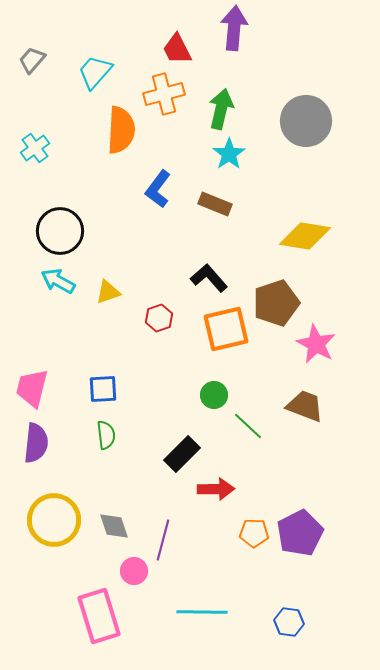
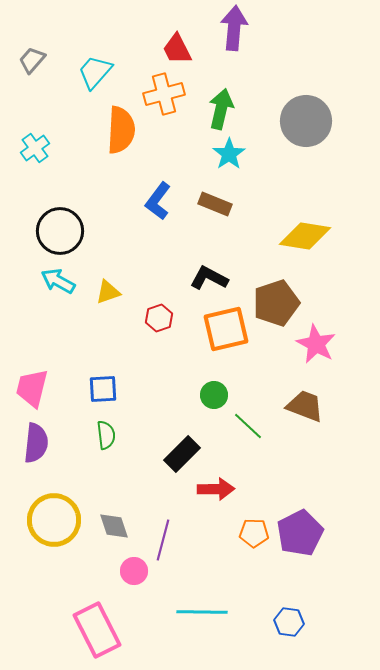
blue L-shape: moved 12 px down
black L-shape: rotated 21 degrees counterclockwise
pink rectangle: moved 2 px left, 14 px down; rotated 10 degrees counterclockwise
